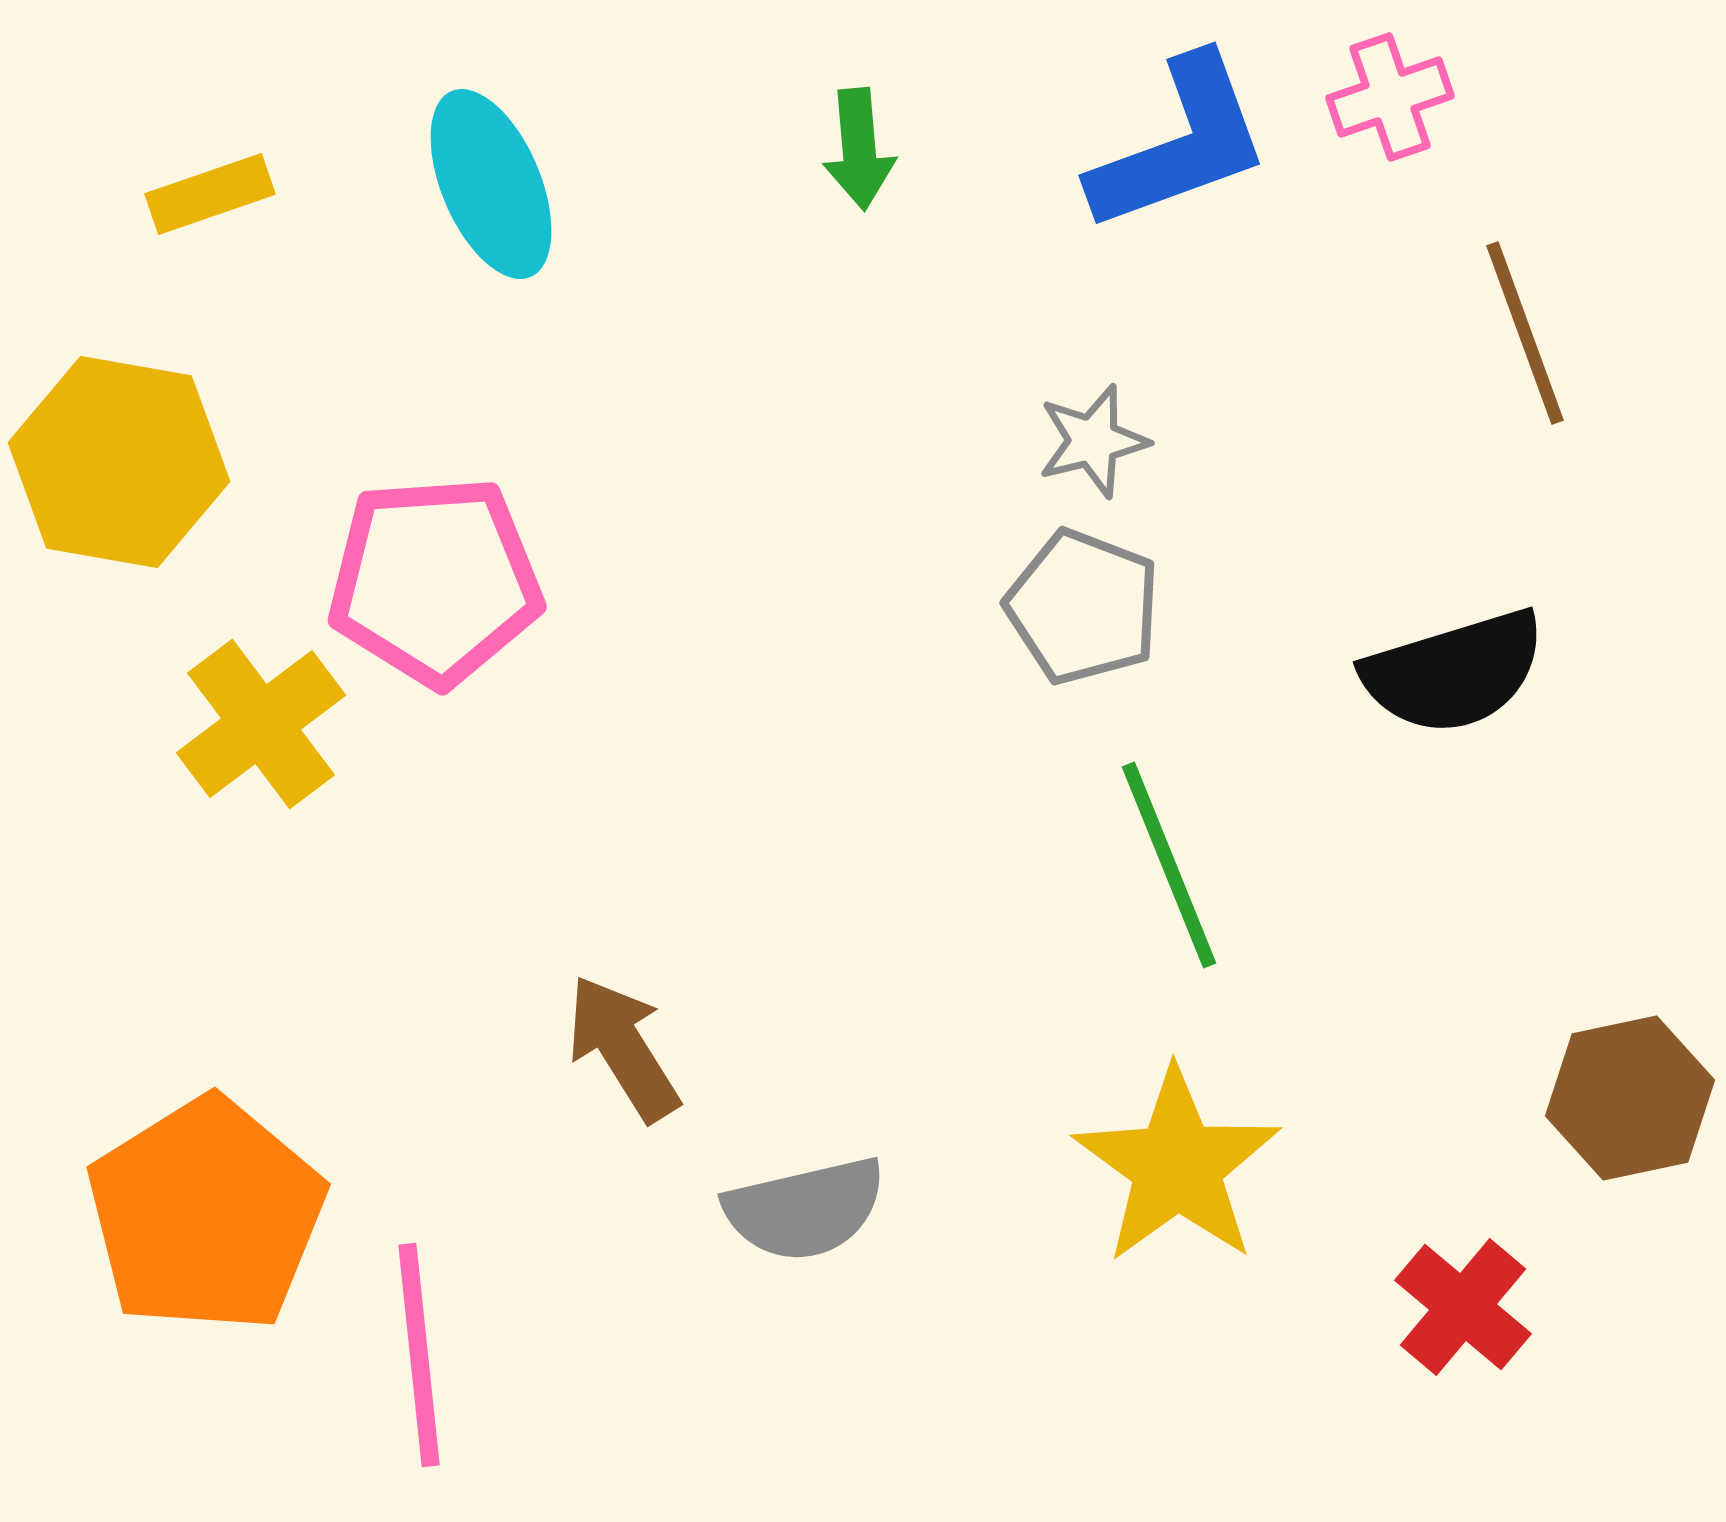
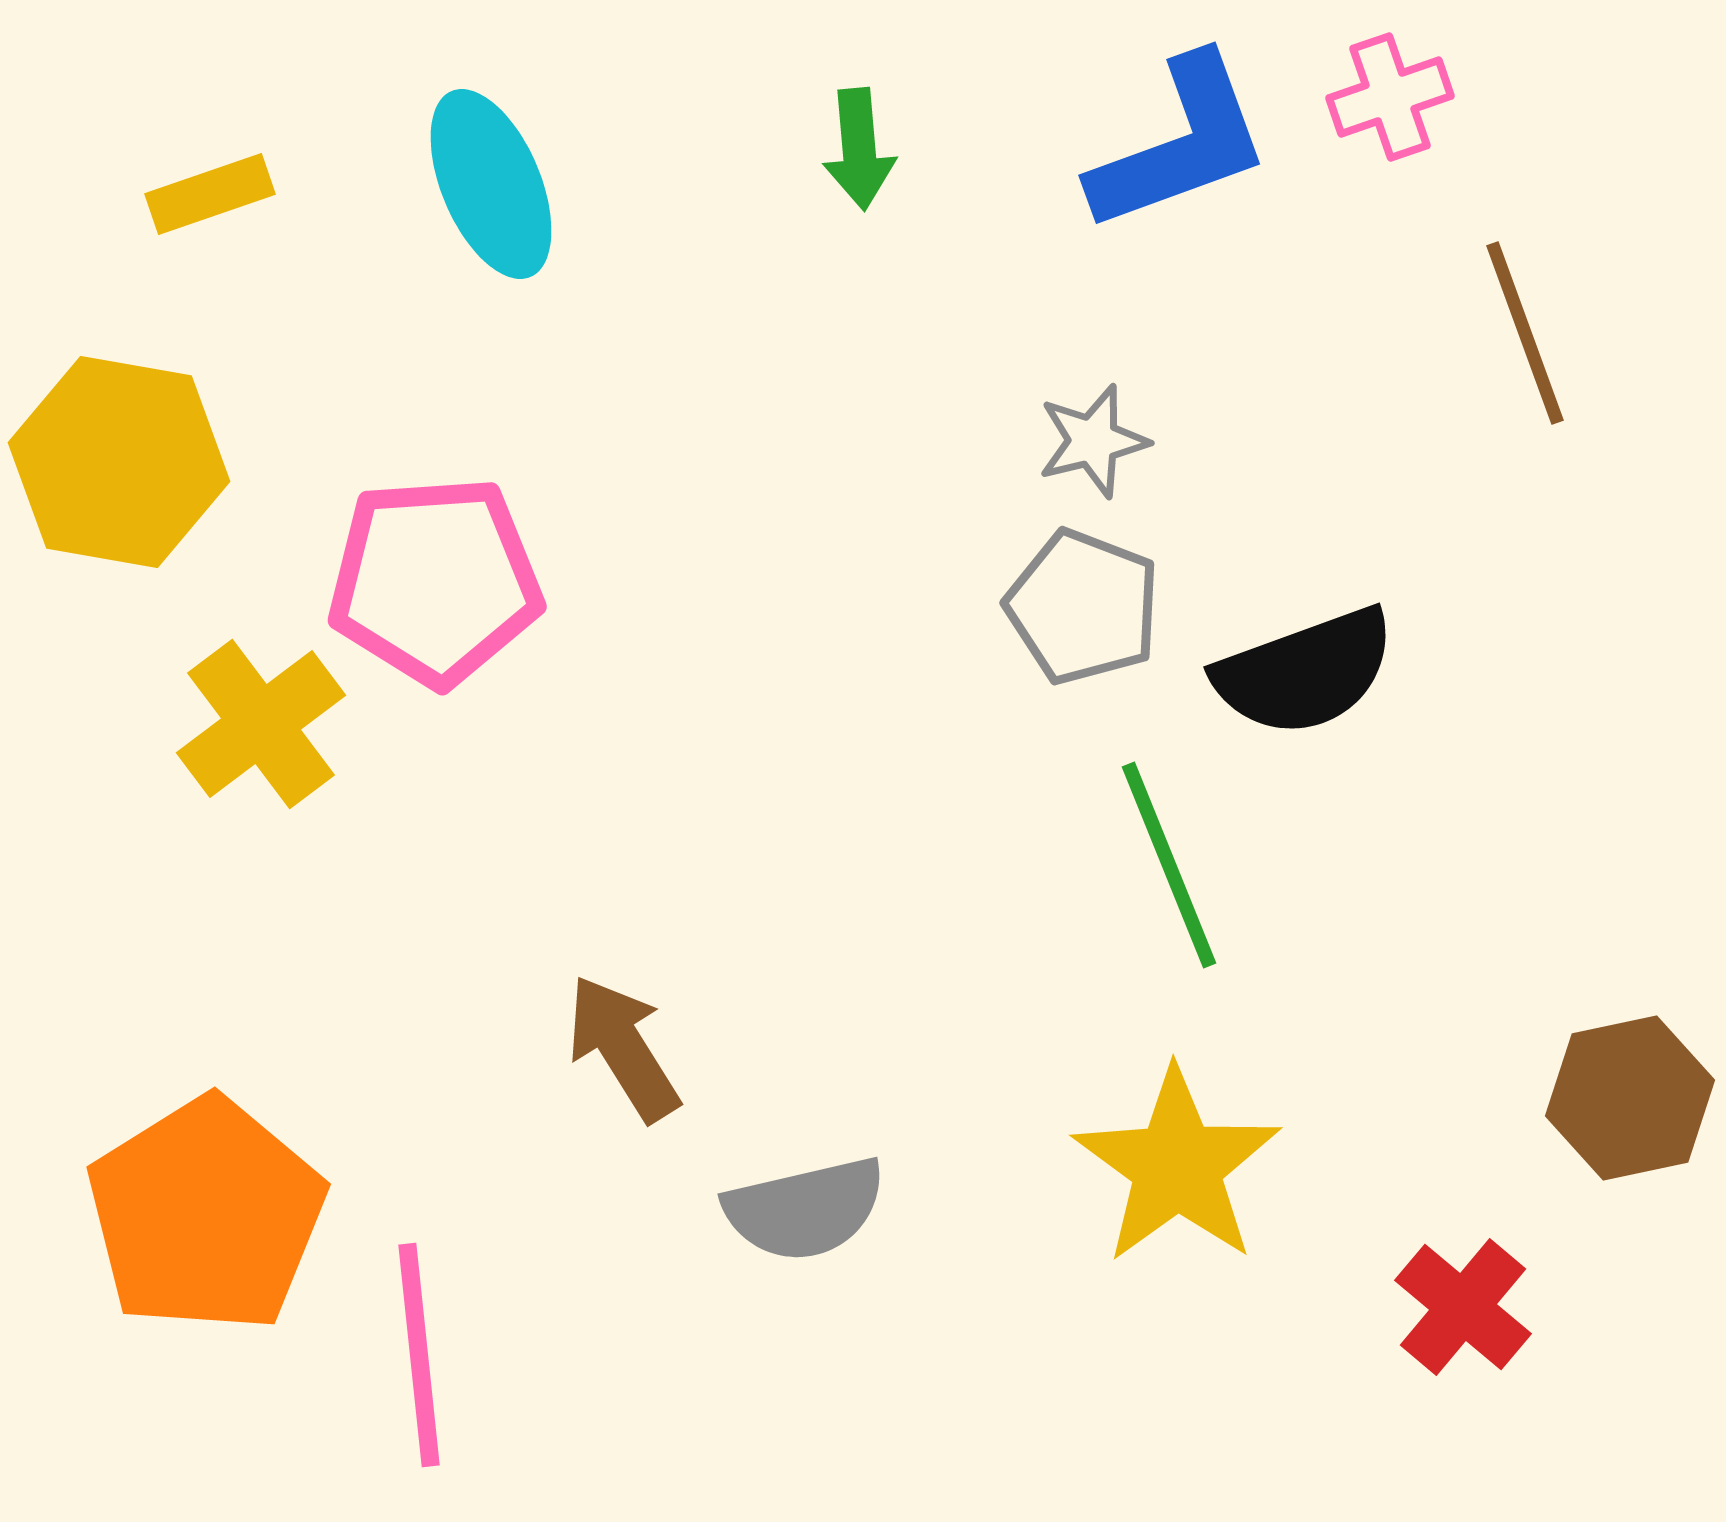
black semicircle: moved 149 px left; rotated 3 degrees counterclockwise
